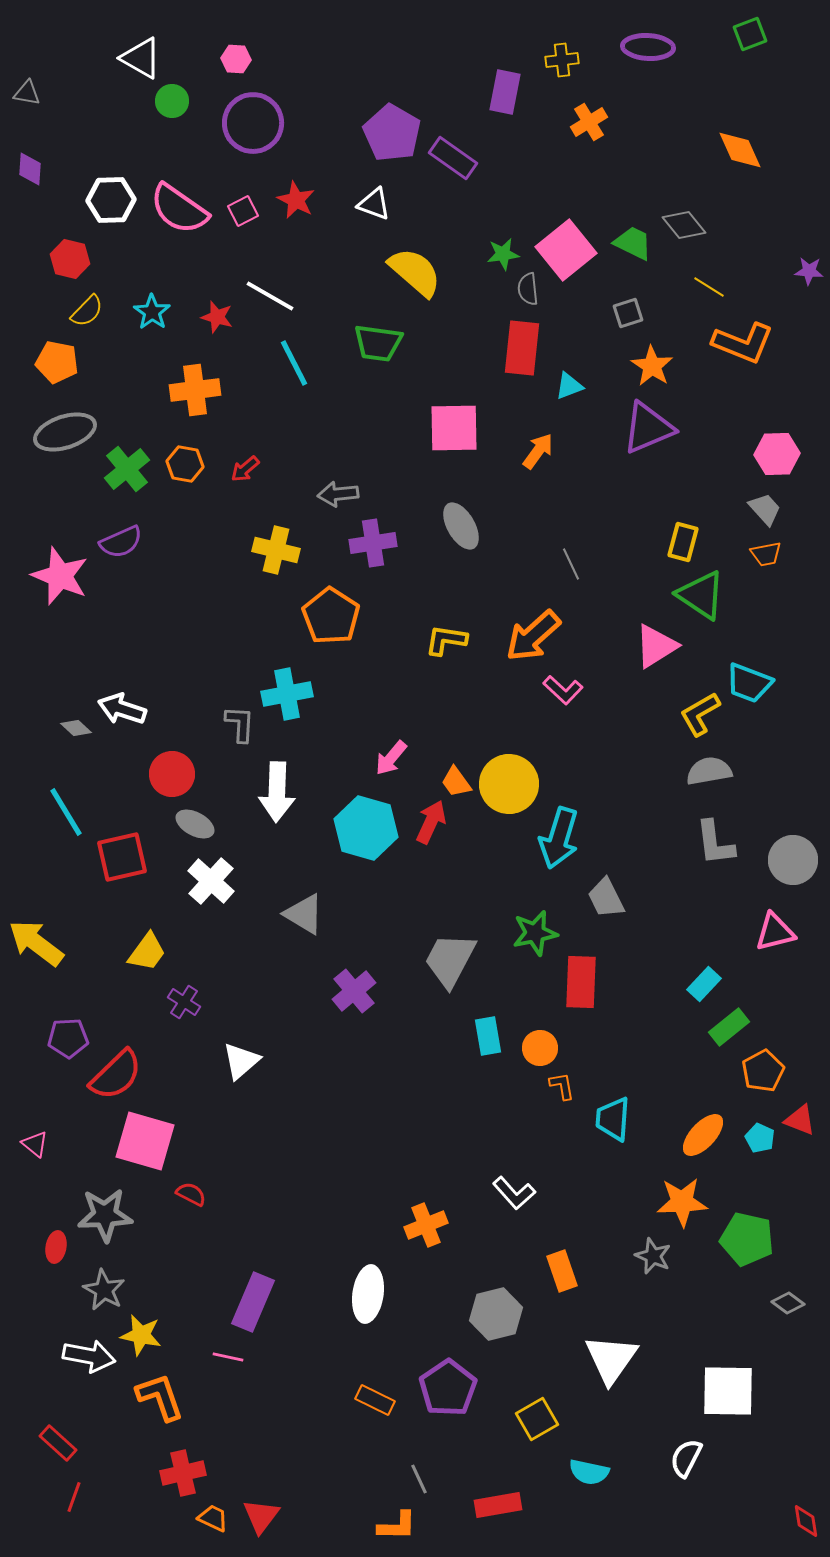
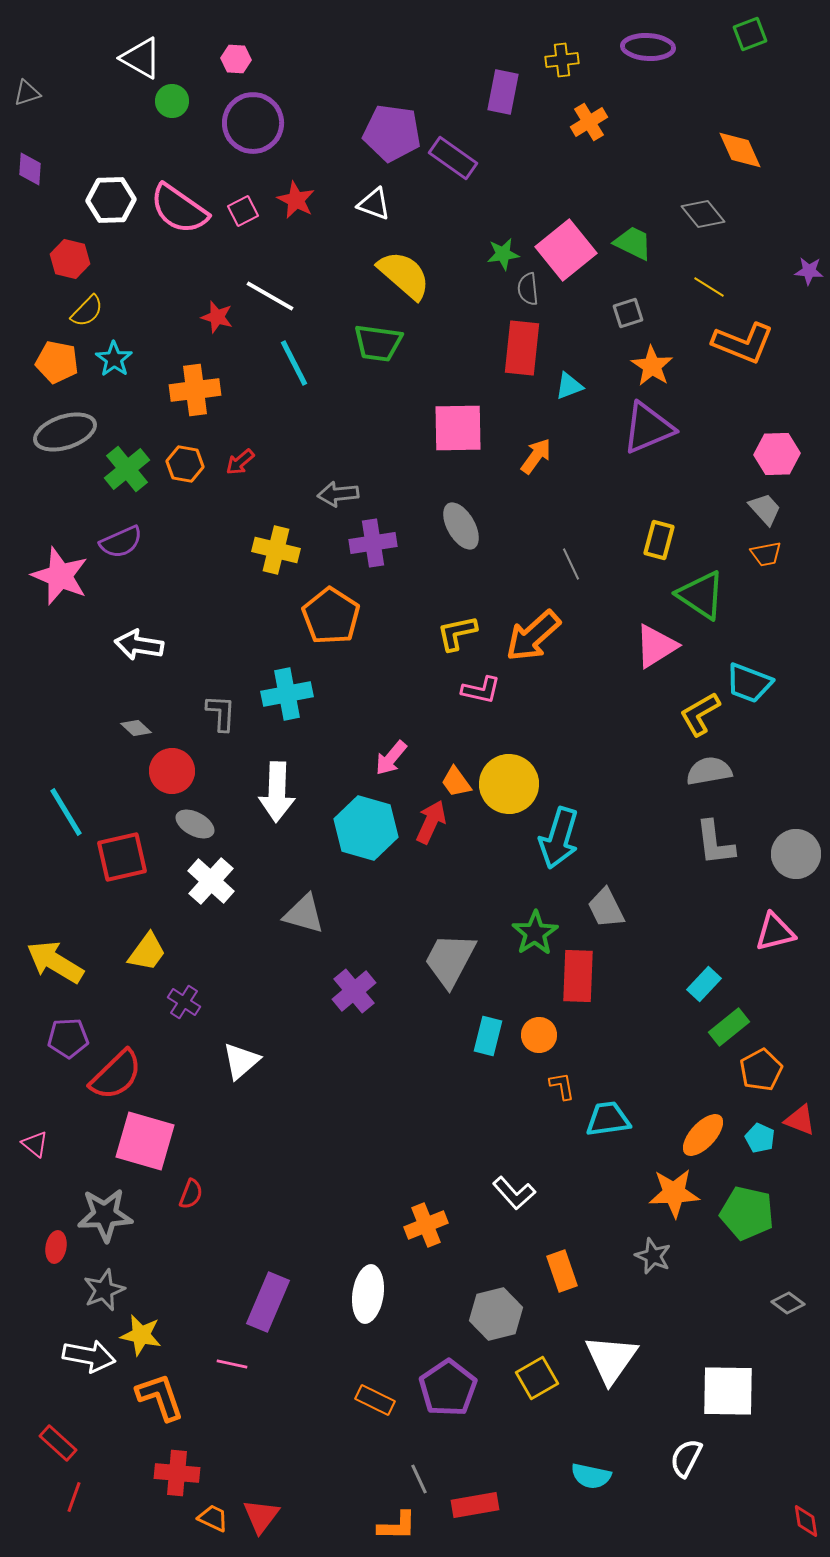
purple rectangle at (505, 92): moved 2 px left
gray triangle at (27, 93): rotated 28 degrees counterclockwise
purple pentagon at (392, 133): rotated 22 degrees counterclockwise
gray diamond at (684, 225): moved 19 px right, 11 px up
yellow semicircle at (415, 272): moved 11 px left, 3 px down
cyan star at (152, 312): moved 38 px left, 47 px down
pink square at (454, 428): moved 4 px right
orange arrow at (538, 451): moved 2 px left, 5 px down
red arrow at (245, 469): moved 5 px left, 7 px up
yellow rectangle at (683, 542): moved 24 px left, 2 px up
yellow L-shape at (446, 640): moved 11 px right, 7 px up; rotated 21 degrees counterclockwise
pink L-shape at (563, 690): moved 82 px left; rotated 30 degrees counterclockwise
white arrow at (122, 709): moved 17 px right, 64 px up; rotated 9 degrees counterclockwise
gray L-shape at (240, 724): moved 19 px left, 11 px up
gray diamond at (76, 728): moved 60 px right
red circle at (172, 774): moved 3 px up
gray circle at (793, 860): moved 3 px right, 6 px up
gray trapezoid at (606, 898): moved 10 px down
gray triangle at (304, 914): rotated 15 degrees counterclockwise
green star at (535, 933): rotated 21 degrees counterclockwise
yellow arrow at (36, 943): moved 19 px right, 19 px down; rotated 6 degrees counterclockwise
red rectangle at (581, 982): moved 3 px left, 6 px up
cyan rectangle at (488, 1036): rotated 24 degrees clockwise
orange circle at (540, 1048): moved 1 px left, 13 px up
orange pentagon at (763, 1071): moved 2 px left, 1 px up
cyan trapezoid at (613, 1119): moved 5 px left; rotated 78 degrees clockwise
red semicircle at (191, 1194): rotated 84 degrees clockwise
orange star at (682, 1202): moved 8 px left, 9 px up
green pentagon at (747, 1239): moved 26 px up
gray star at (104, 1290): rotated 21 degrees clockwise
purple rectangle at (253, 1302): moved 15 px right
pink line at (228, 1357): moved 4 px right, 7 px down
yellow square at (537, 1419): moved 41 px up
cyan semicircle at (589, 1472): moved 2 px right, 4 px down
red cross at (183, 1473): moved 6 px left; rotated 18 degrees clockwise
red rectangle at (498, 1505): moved 23 px left
